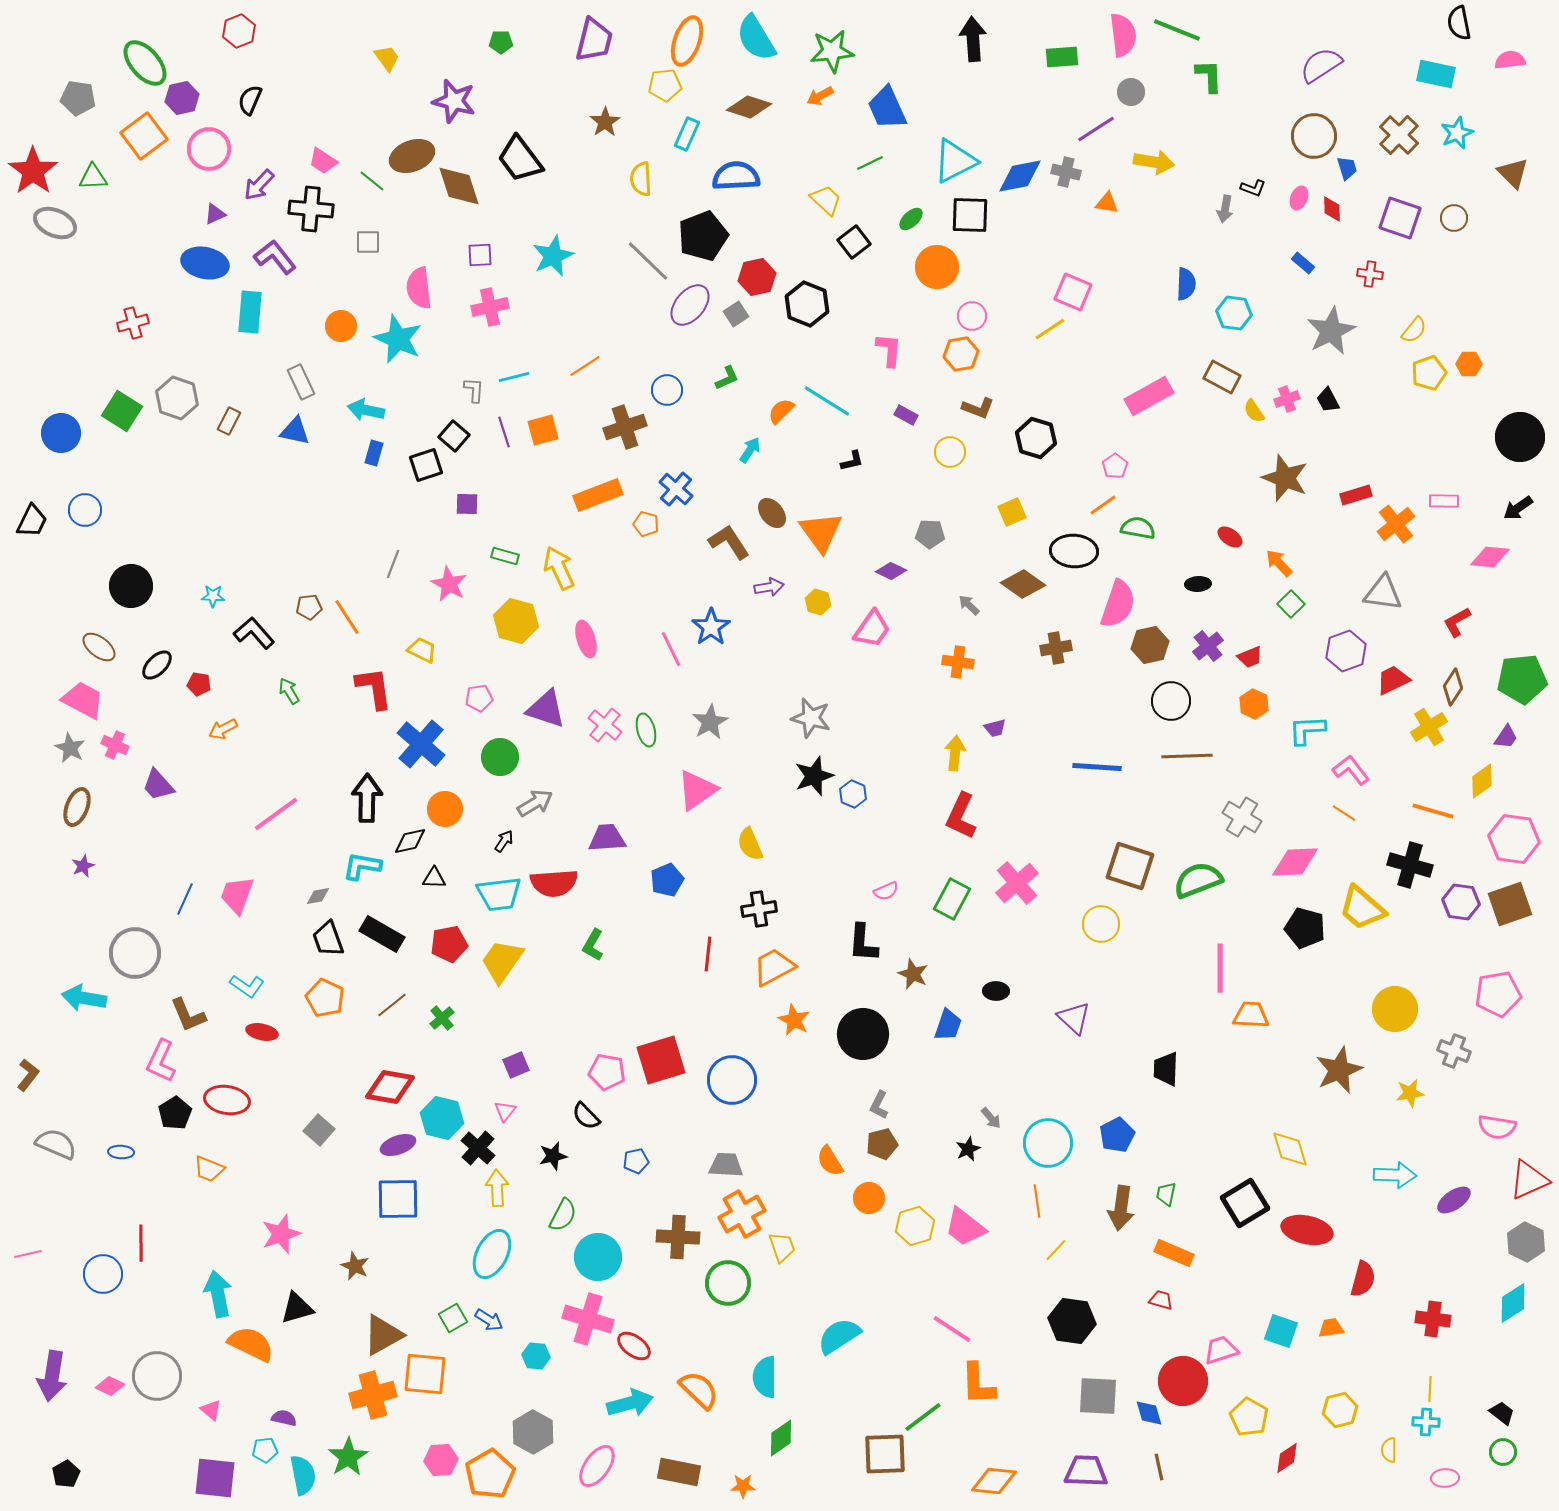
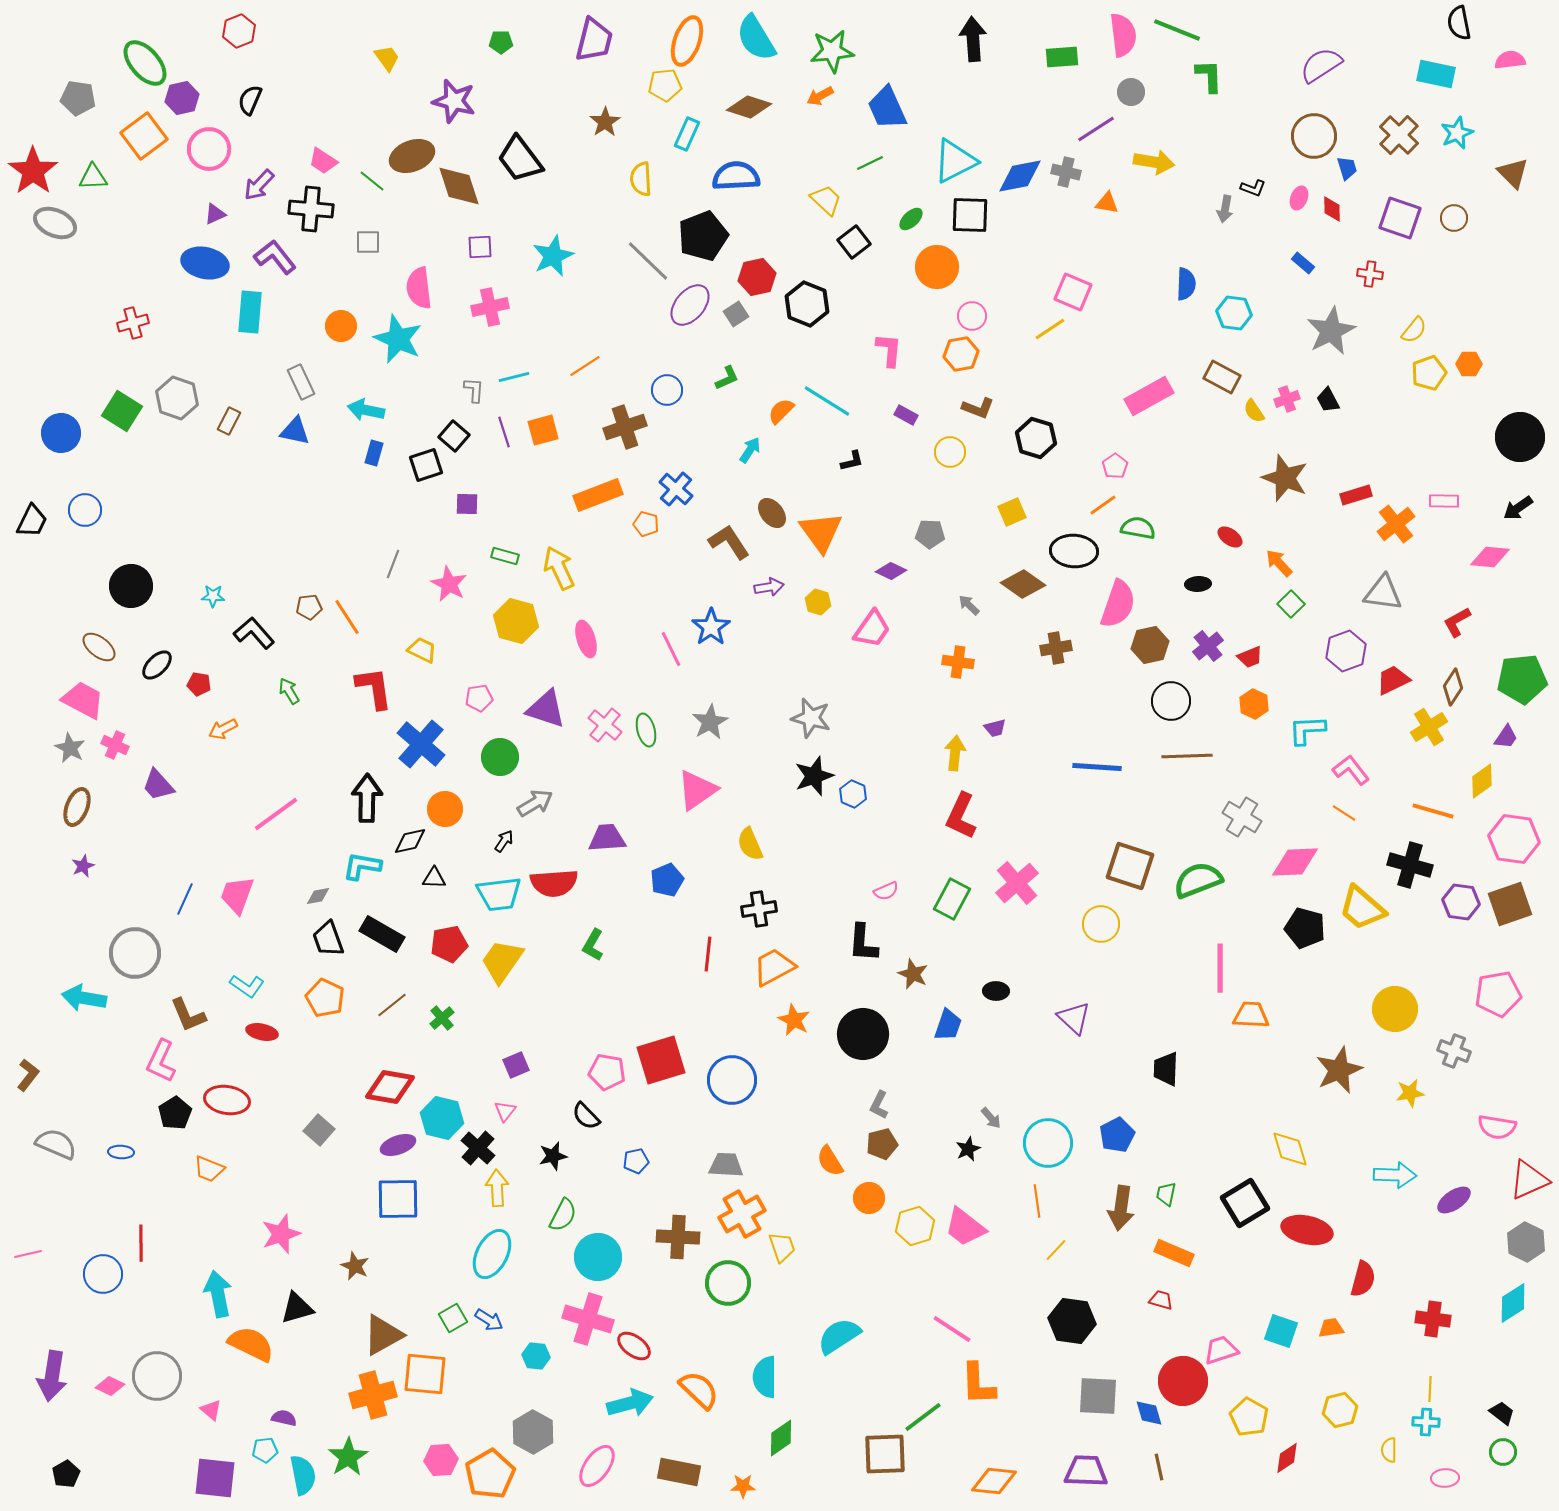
purple square at (480, 255): moved 8 px up
